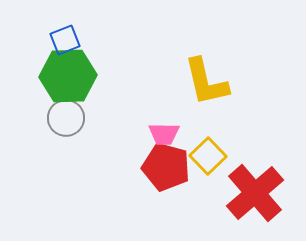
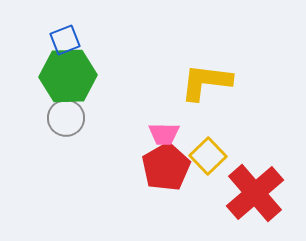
yellow L-shape: rotated 110 degrees clockwise
red pentagon: rotated 27 degrees clockwise
